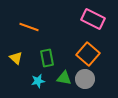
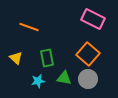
gray circle: moved 3 px right
